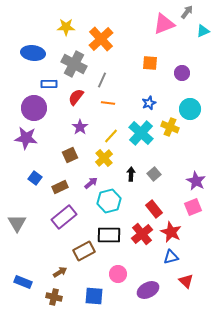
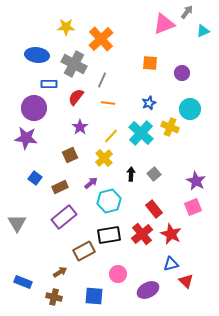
blue ellipse at (33, 53): moved 4 px right, 2 px down
red star at (171, 232): moved 2 px down
black rectangle at (109, 235): rotated 10 degrees counterclockwise
blue triangle at (171, 257): moved 7 px down
